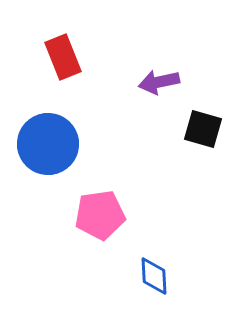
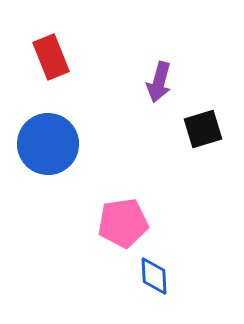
red rectangle: moved 12 px left
purple arrow: rotated 63 degrees counterclockwise
black square: rotated 33 degrees counterclockwise
pink pentagon: moved 23 px right, 8 px down
